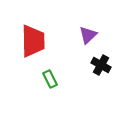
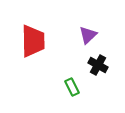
black cross: moved 3 px left
green rectangle: moved 22 px right, 8 px down
